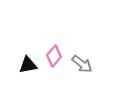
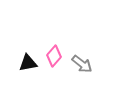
black triangle: moved 2 px up
